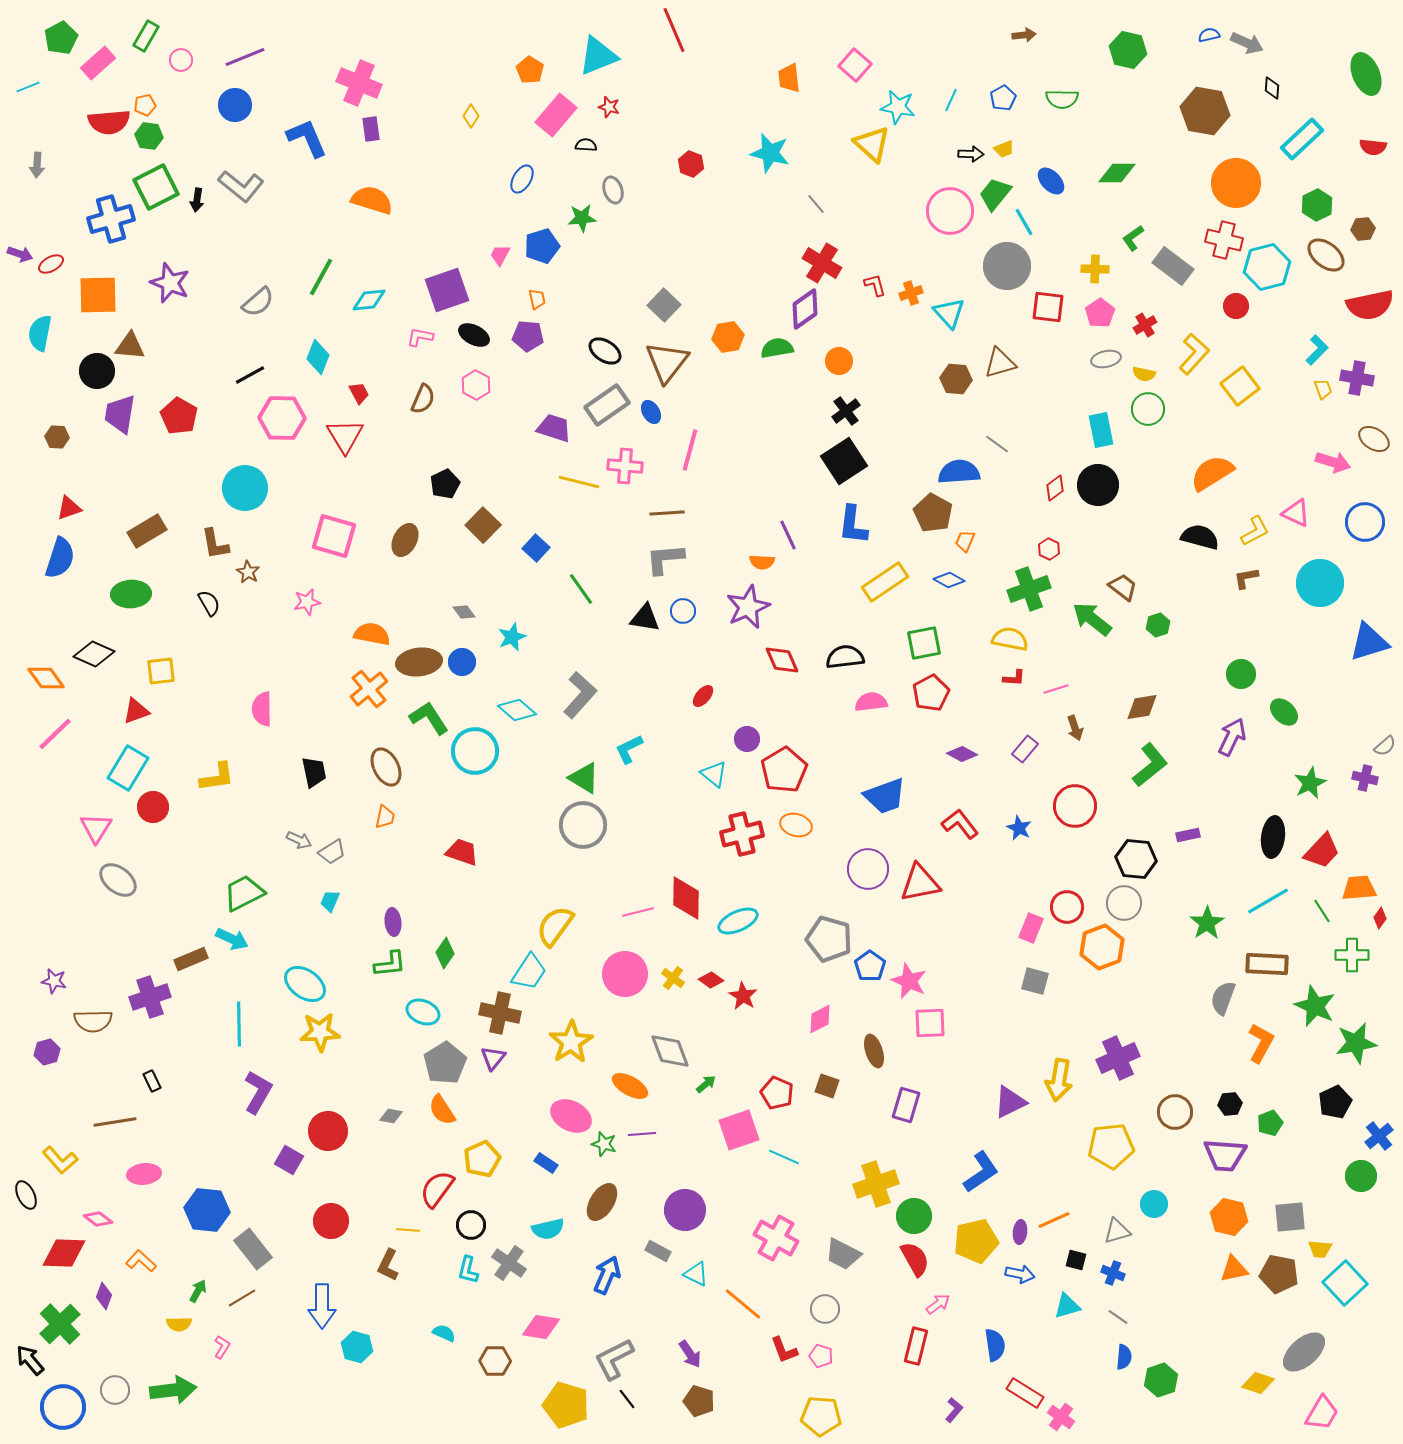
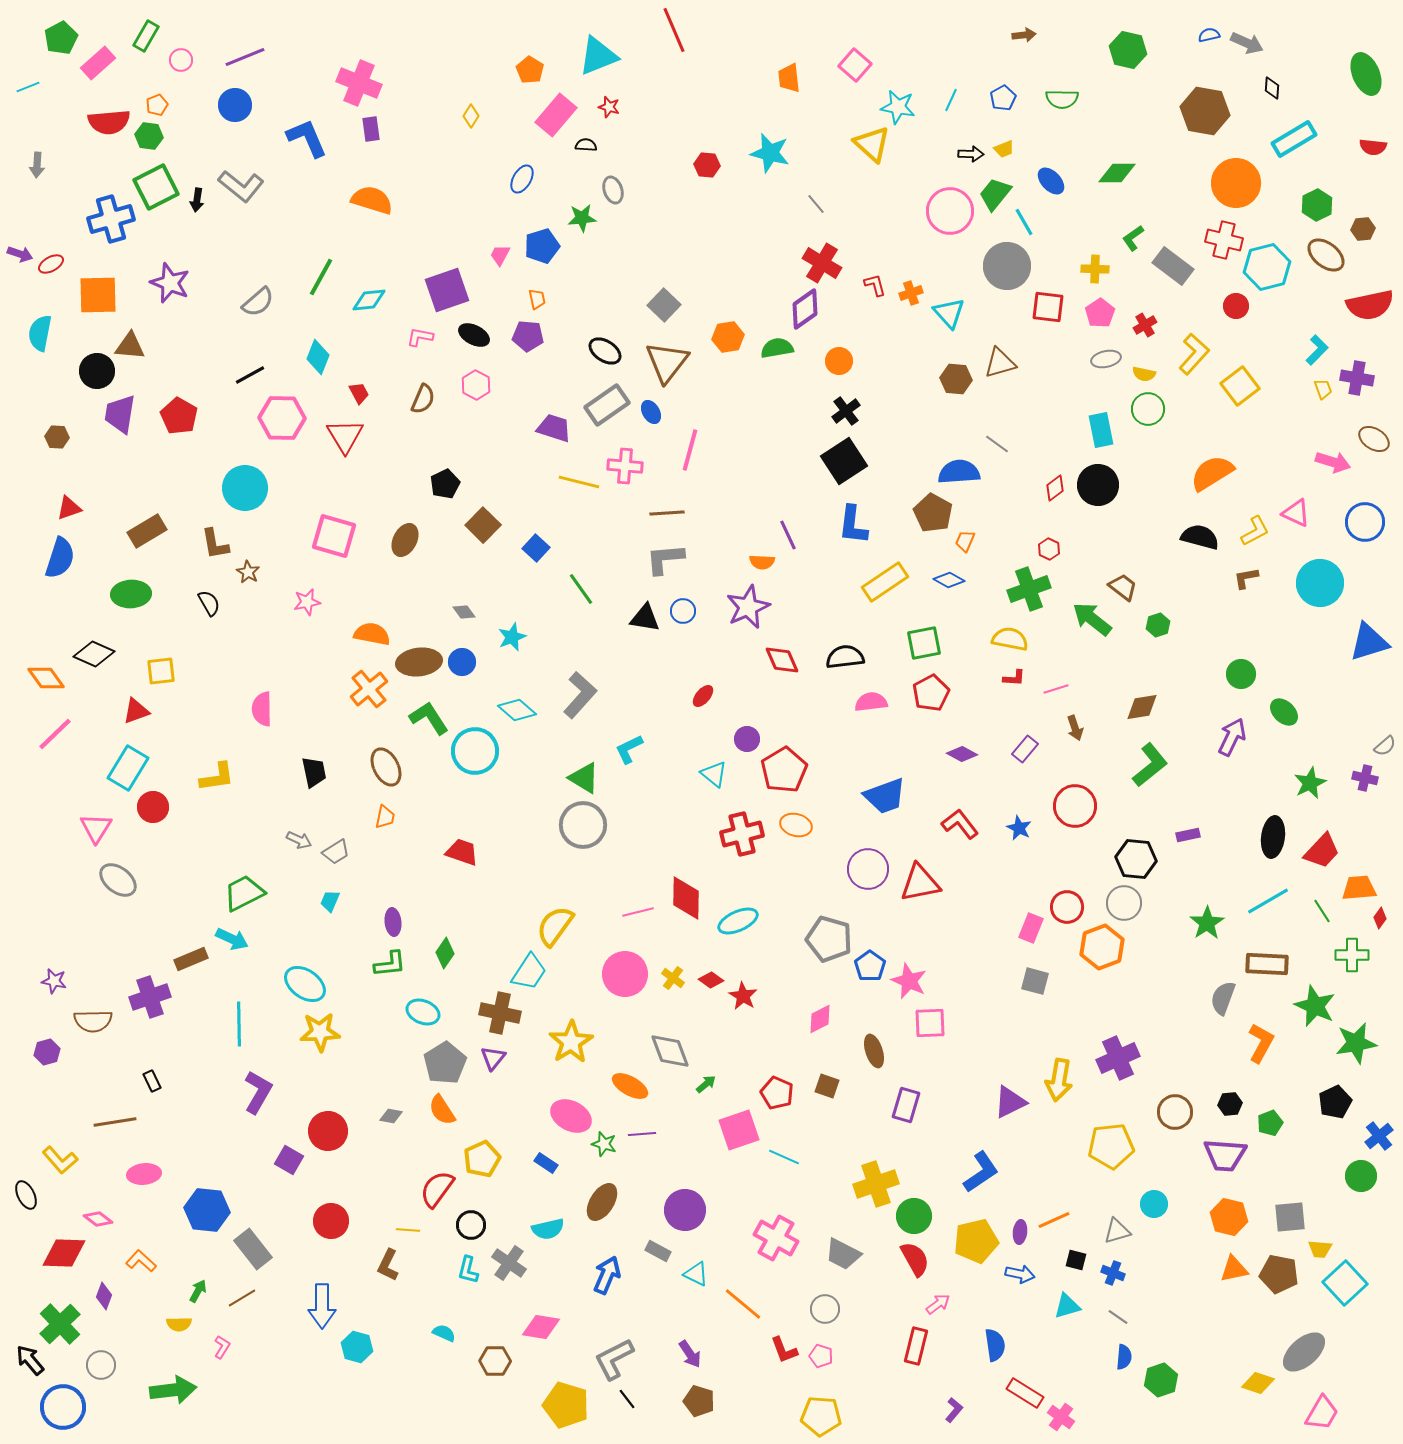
orange pentagon at (145, 105): moved 12 px right; rotated 10 degrees counterclockwise
cyan rectangle at (1302, 139): moved 8 px left; rotated 12 degrees clockwise
red hexagon at (691, 164): moved 16 px right, 1 px down; rotated 15 degrees counterclockwise
gray trapezoid at (332, 852): moved 4 px right
gray circle at (115, 1390): moved 14 px left, 25 px up
